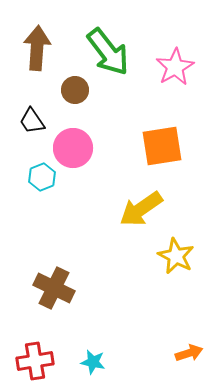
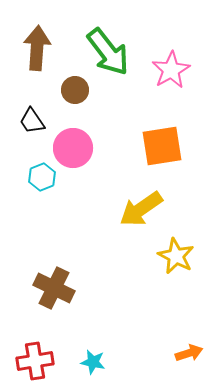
pink star: moved 4 px left, 3 px down
